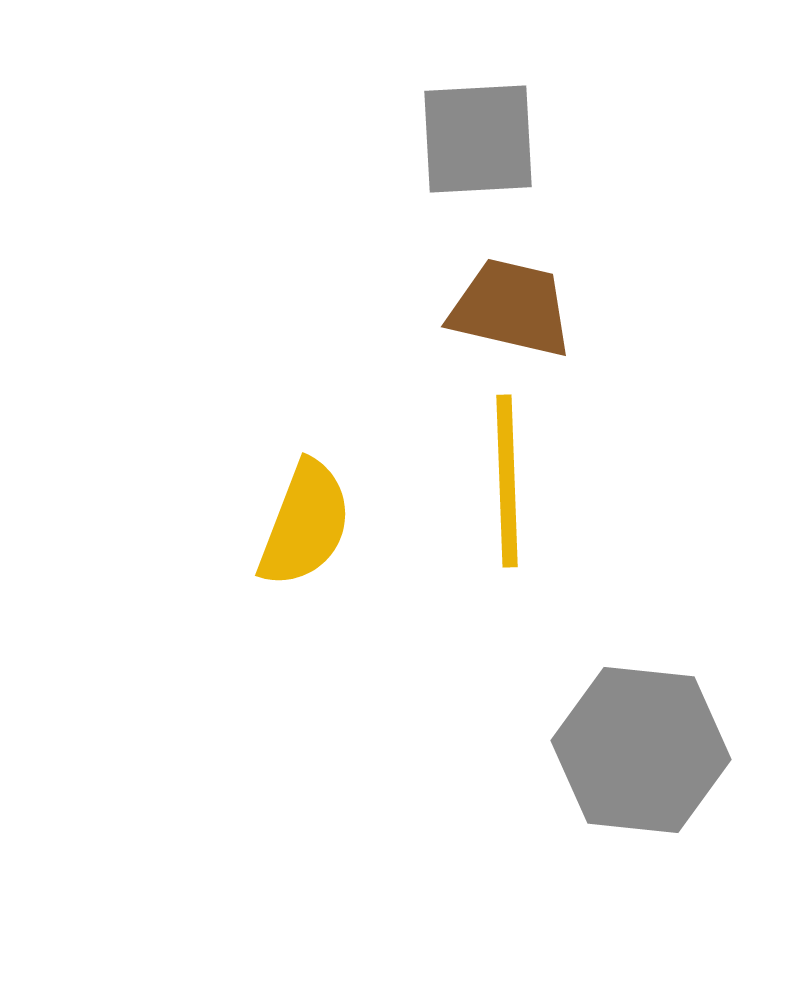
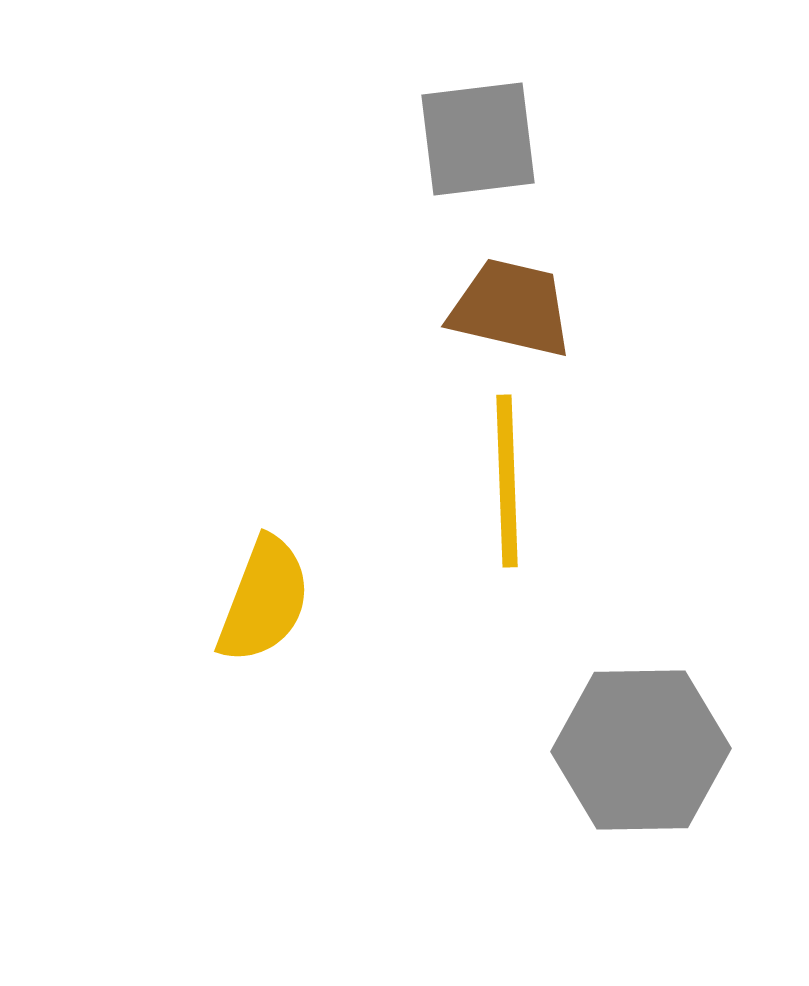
gray square: rotated 4 degrees counterclockwise
yellow semicircle: moved 41 px left, 76 px down
gray hexagon: rotated 7 degrees counterclockwise
